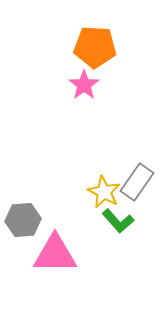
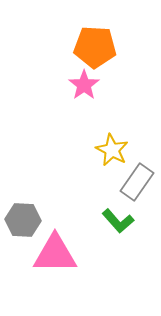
yellow star: moved 8 px right, 42 px up
gray hexagon: rotated 8 degrees clockwise
